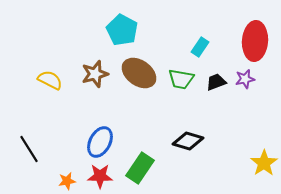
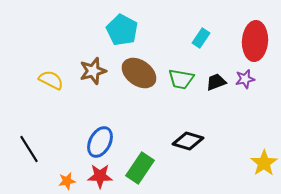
cyan rectangle: moved 1 px right, 9 px up
brown star: moved 2 px left, 3 px up
yellow semicircle: moved 1 px right
